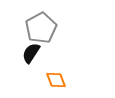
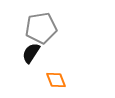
gray pentagon: rotated 20 degrees clockwise
